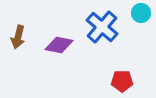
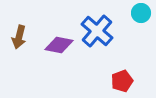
blue cross: moved 5 px left, 4 px down
brown arrow: moved 1 px right
red pentagon: rotated 20 degrees counterclockwise
